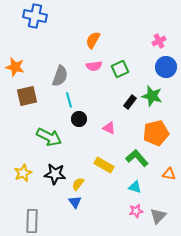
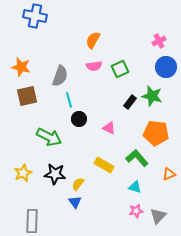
orange star: moved 6 px right
orange pentagon: rotated 20 degrees clockwise
orange triangle: rotated 32 degrees counterclockwise
